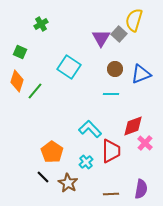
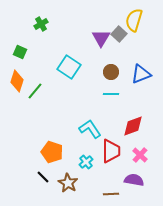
brown circle: moved 4 px left, 3 px down
cyan L-shape: rotated 10 degrees clockwise
pink cross: moved 5 px left, 12 px down
orange pentagon: rotated 15 degrees counterclockwise
purple semicircle: moved 7 px left, 9 px up; rotated 90 degrees counterclockwise
